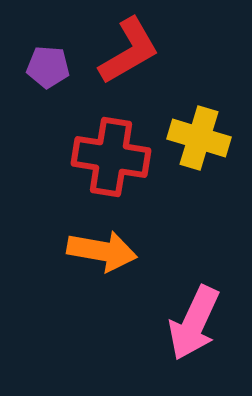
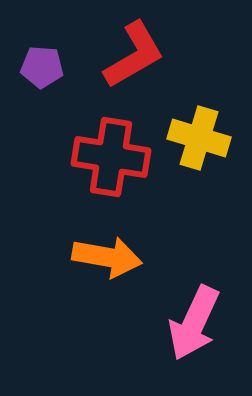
red L-shape: moved 5 px right, 4 px down
purple pentagon: moved 6 px left
orange arrow: moved 5 px right, 6 px down
